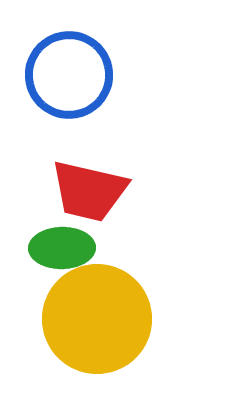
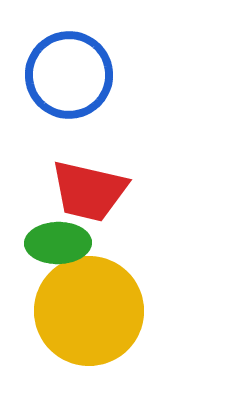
green ellipse: moved 4 px left, 5 px up
yellow circle: moved 8 px left, 8 px up
